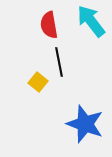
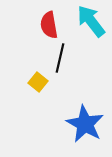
black line: moved 1 px right, 4 px up; rotated 24 degrees clockwise
blue star: rotated 9 degrees clockwise
